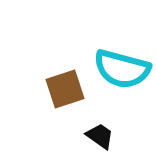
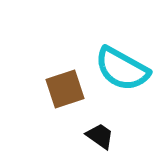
cyan semicircle: rotated 14 degrees clockwise
